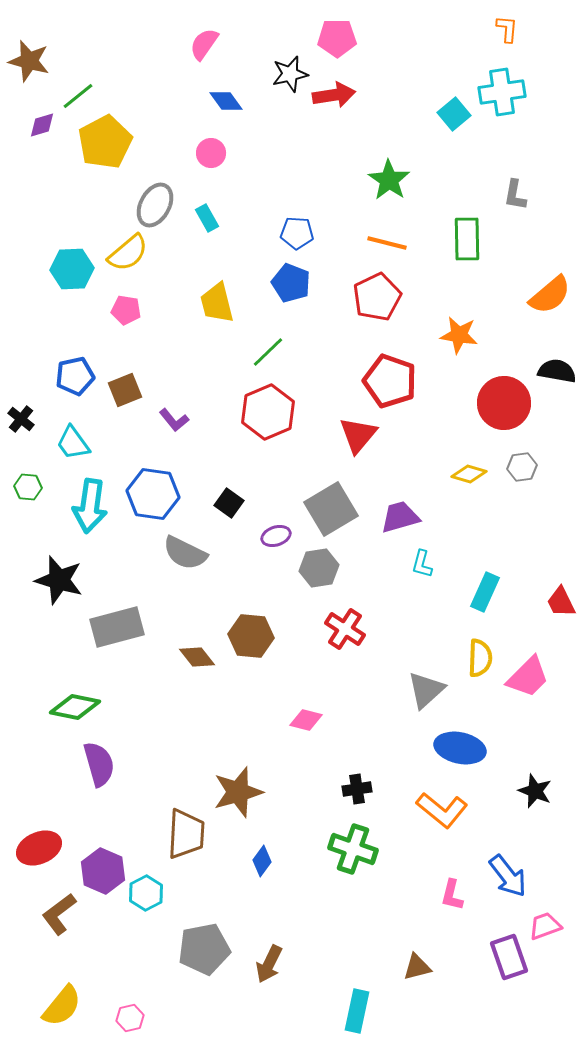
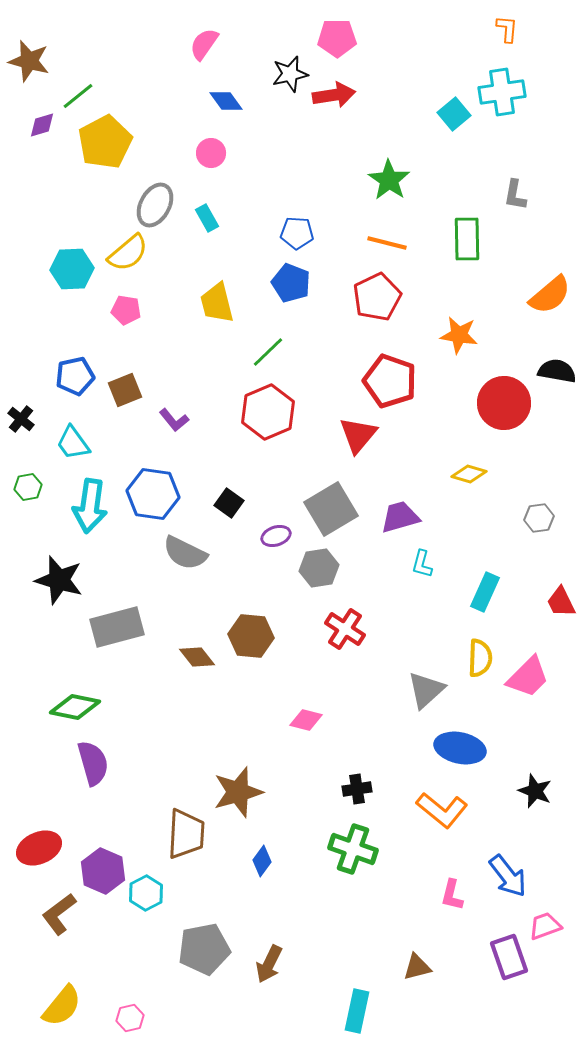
gray hexagon at (522, 467): moved 17 px right, 51 px down
green hexagon at (28, 487): rotated 16 degrees counterclockwise
purple semicircle at (99, 764): moved 6 px left, 1 px up
